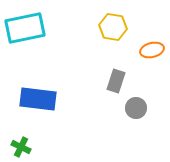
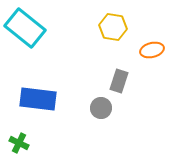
cyan rectangle: rotated 51 degrees clockwise
gray rectangle: moved 3 px right
gray circle: moved 35 px left
green cross: moved 2 px left, 4 px up
